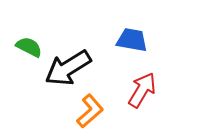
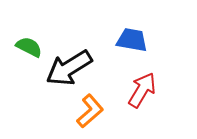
black arrow: moved 1 px right
